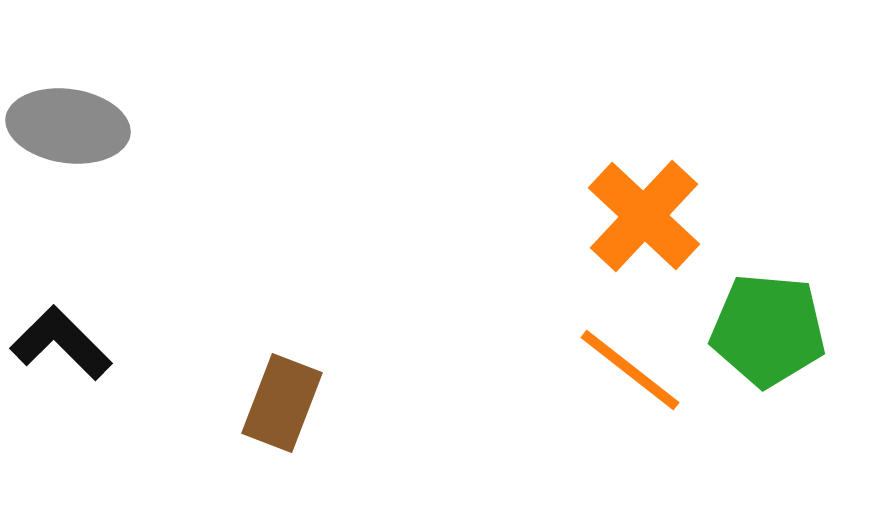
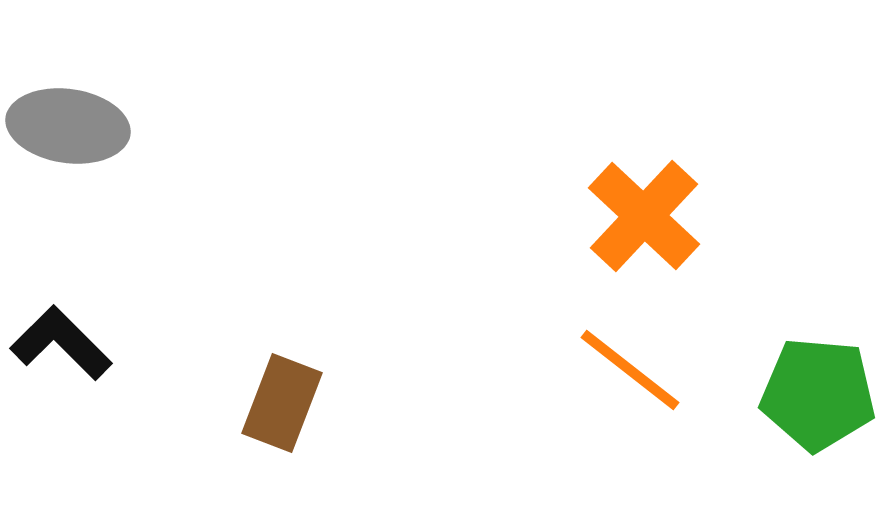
green pentagon: moved 50 px right, 64 px down
